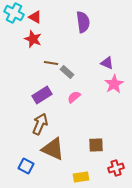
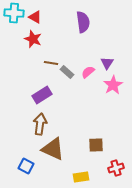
cyan cross: rotated 24 degrees counterclockwise
purple triangle: rotated 40 degrees clockwise
pink star: moved 1 px left, 1 px down
pink semicircle: moved 14 px right, 25 px up
brown arrow: rotated 15 degrees counterclockwise
